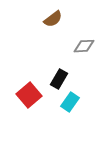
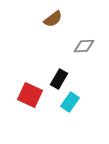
red square: moved 1 px right; rotated 25 degrees counterclockwise
